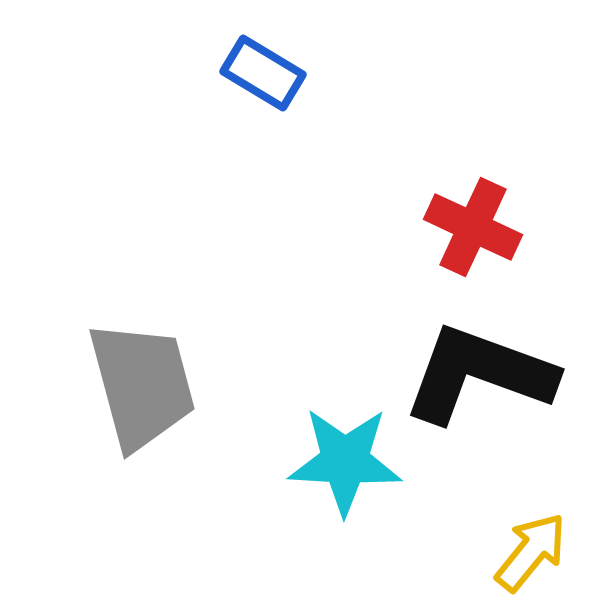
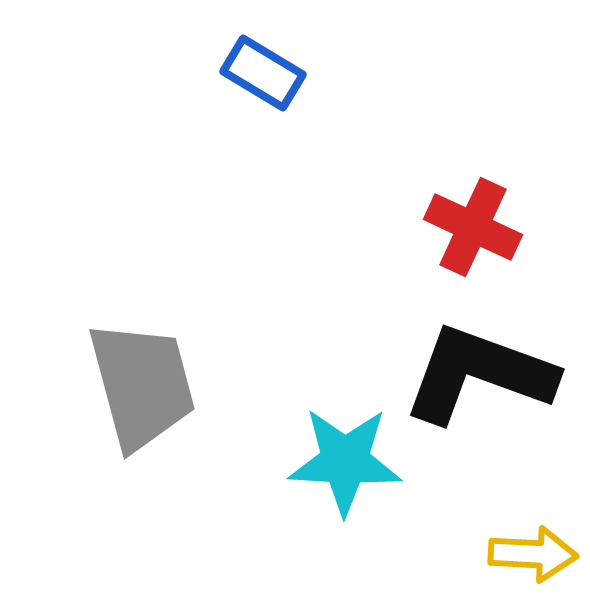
yellow arrow: moved 2 px right, 2 px down; rotated 54 degrees clockwise
